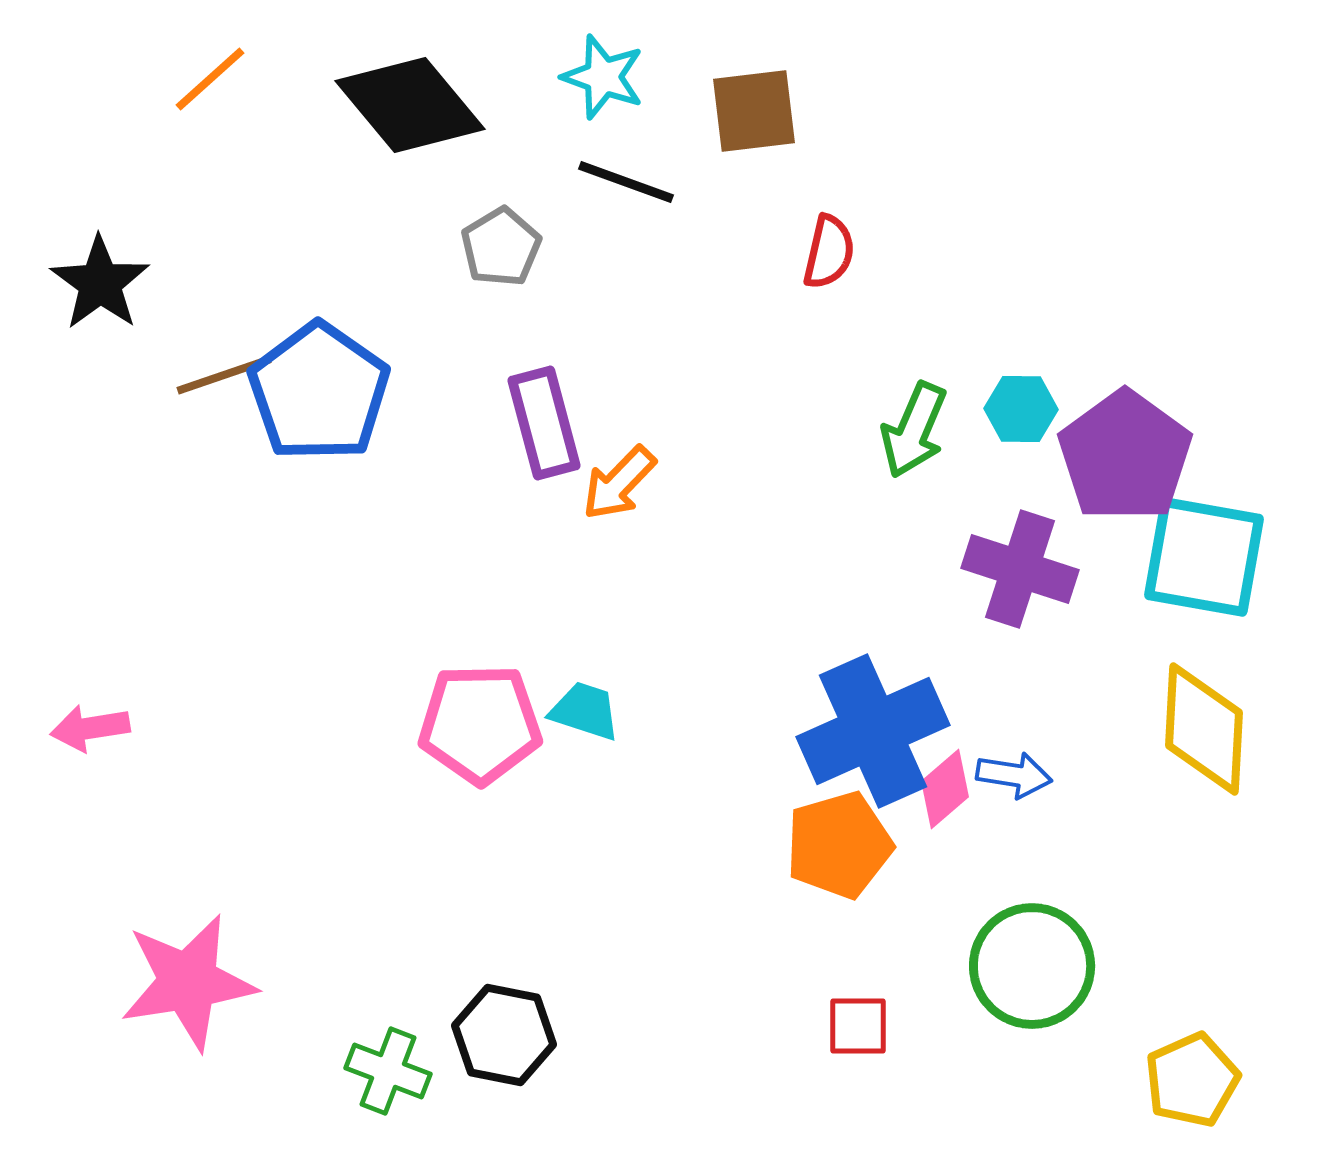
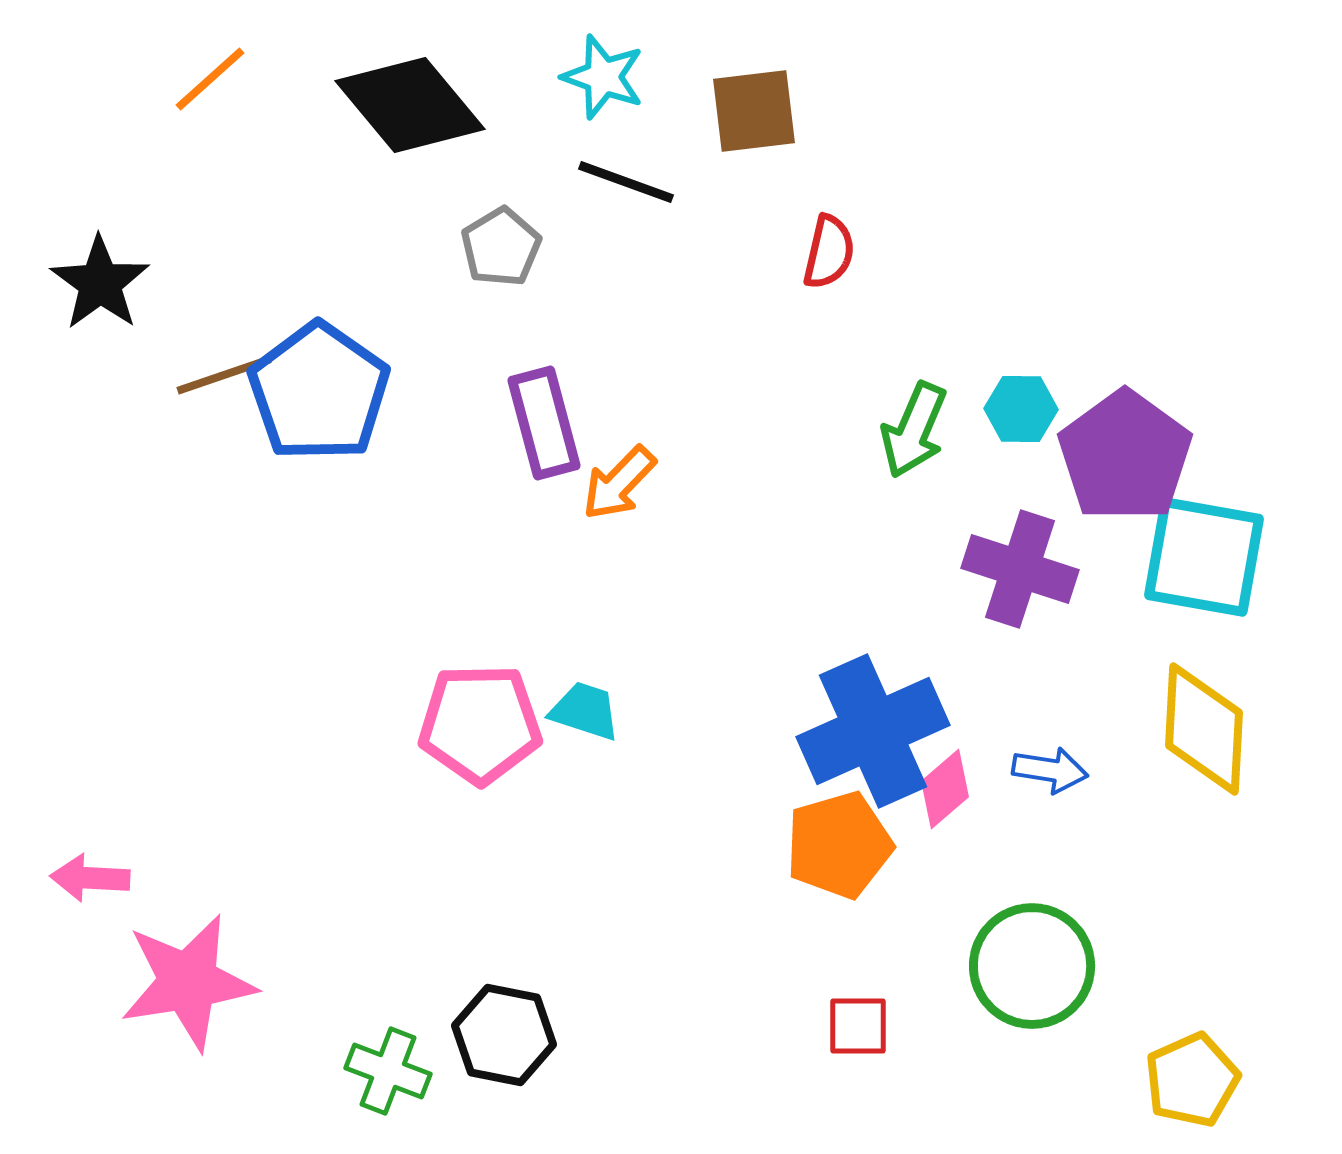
pink arrow: moved 150 px down; rotated 12 degrees clockwise
blue arrow: moved 36 px right, 5 px up
